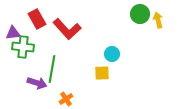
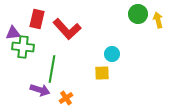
green circle: moved 2 px left
red rectangle: rotated 42 degrees clockwise
purple arrow: moved 3 px right, 7 px down
orange cross: moved 1 px up
